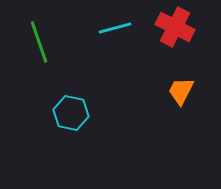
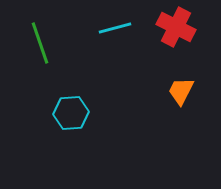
red cross: moved 1 px right
green line: moved 1 px right, 1 px down
cyan hexagon: rotated 16 degrees counterclockwise
